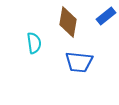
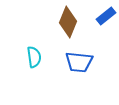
brown diamond: rotated 12 degrees clockwise
cyan semicircle: moved 14 px down
